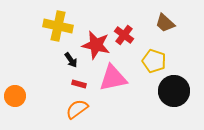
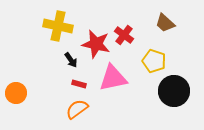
red star: moved 1 px up
orange circle: moved 1 px right, 3 px up
